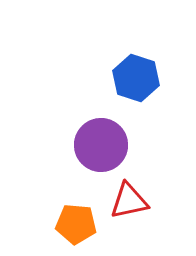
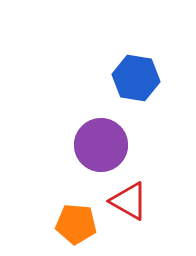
blue hexagon: rotated 9 degrees counterclockwise
red triangle: rotated 42 degrees clockwise
